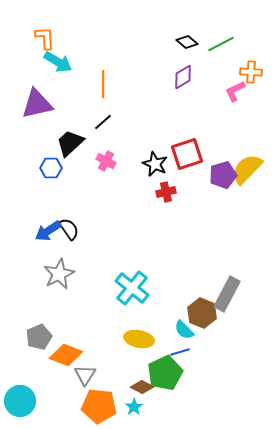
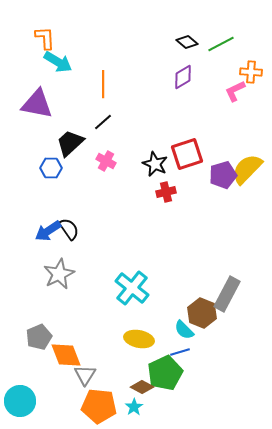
purple triangle: rotated 24 degrees clockwise
orange diamond: rotated 48 degrees clockwise
